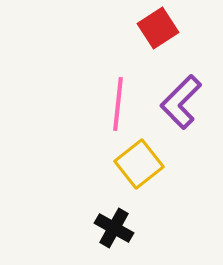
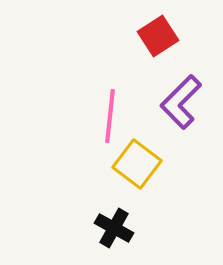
red square: moved 8 px down
pink line: moved 8 px left, 12 px down
yellow square: moved 2 px left; rotated 15 degrees counterclockwise
